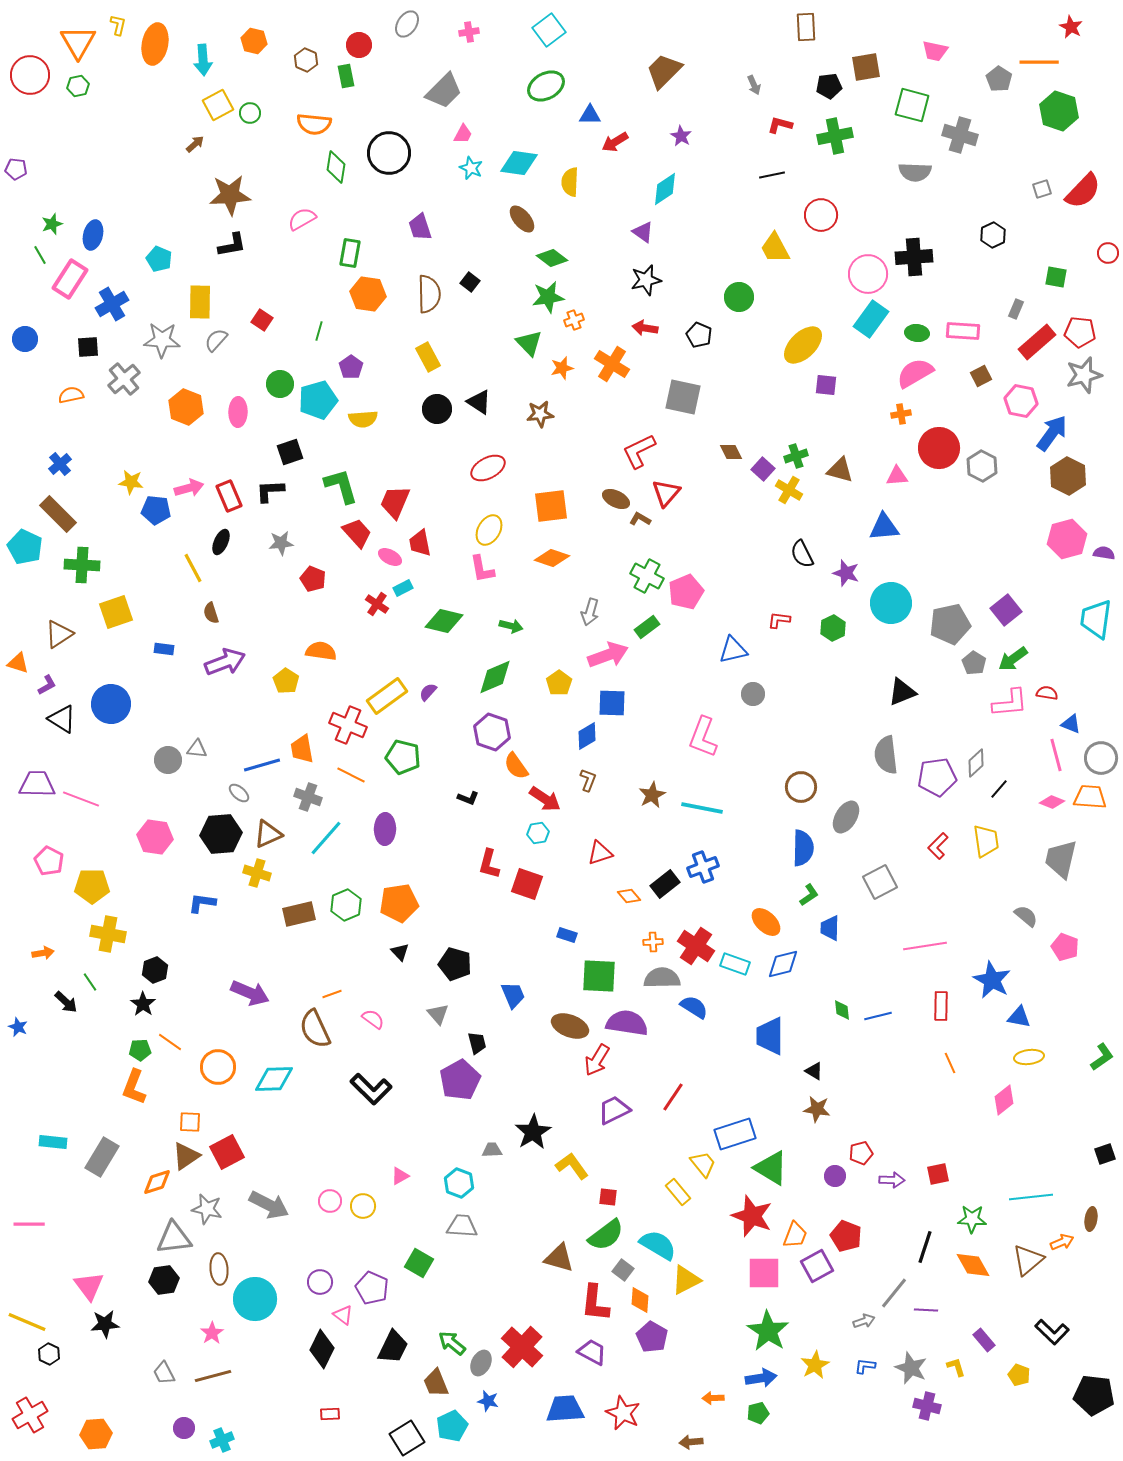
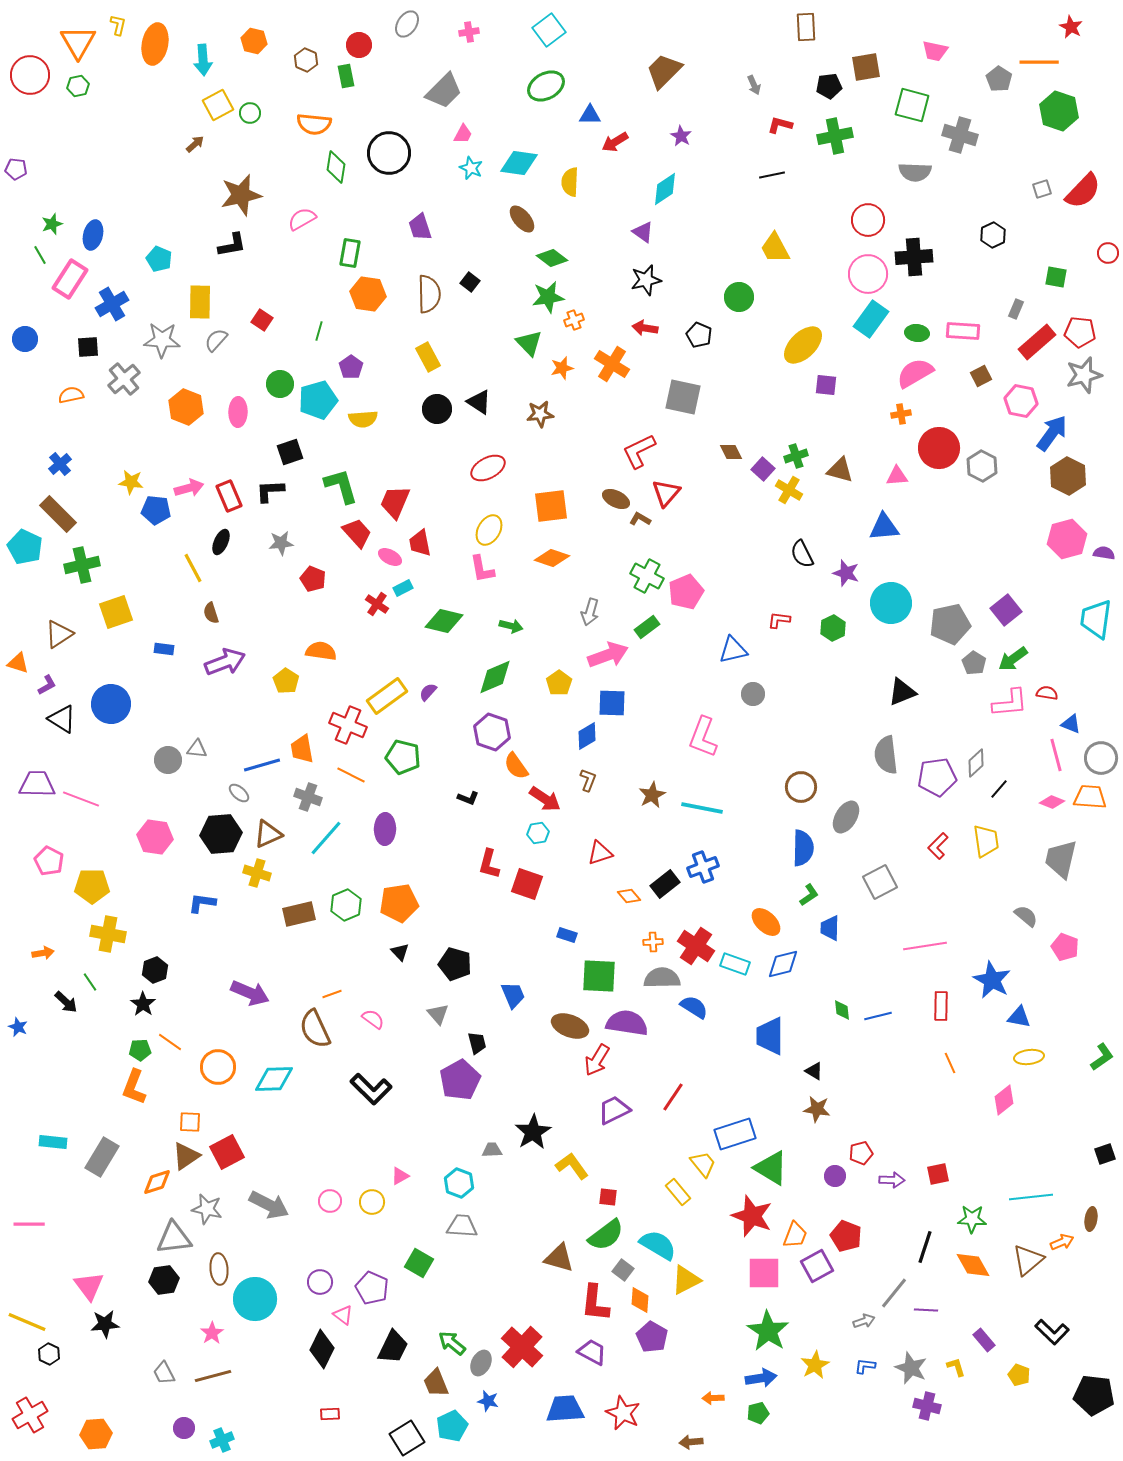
brown star at (230, 195): moved 11 px right; rotated 9 degrees counterclockwise
red circle at (821, 215): moved 47 px right, 5 px down
green cross at (82, 565): rotated 16 degrees counterclockwise
yellow circle at (363, 1206): moved 9 px right, 4 px up
